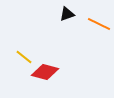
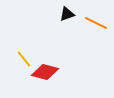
orange line: moved 3 px left, 1 px up
yellow line: moved 2 px down; rotated 12 degrees clockwise
